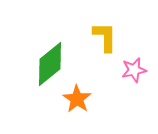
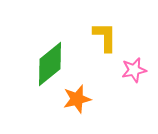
orange star: rotated 24 degrees clockwise
